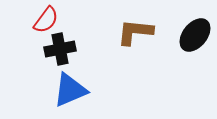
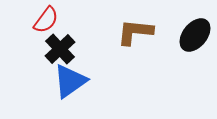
black cross: rotated 32 degrees counterclockwise
blue triangle: moved 9 px up; rotated 12 degrees counterclockwise
